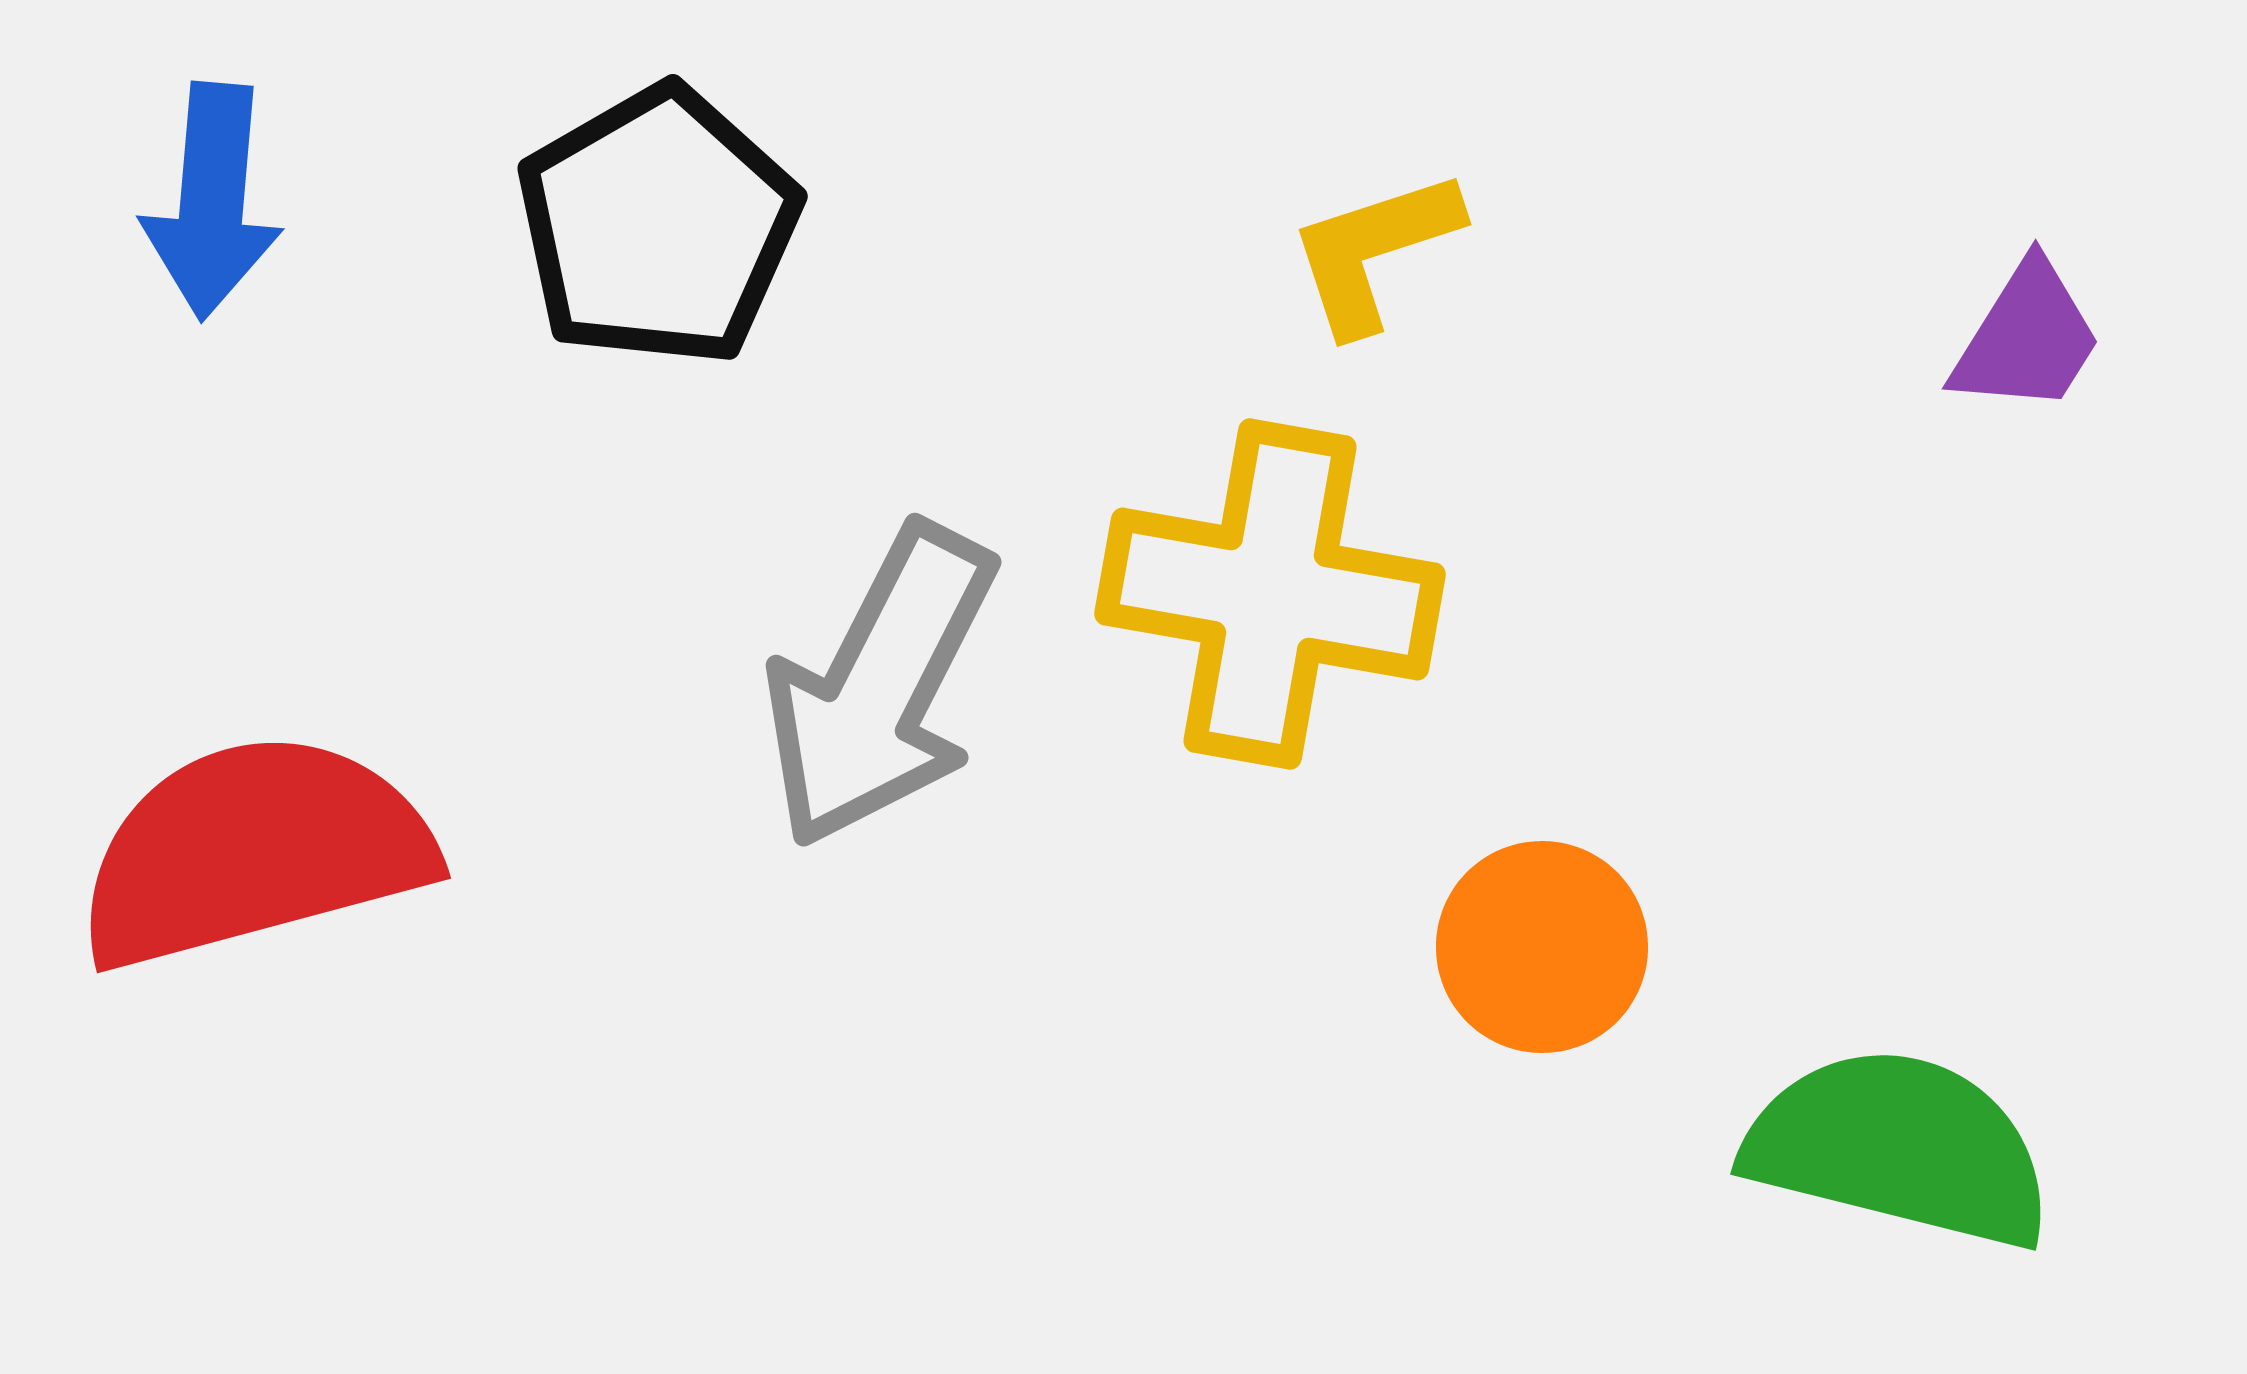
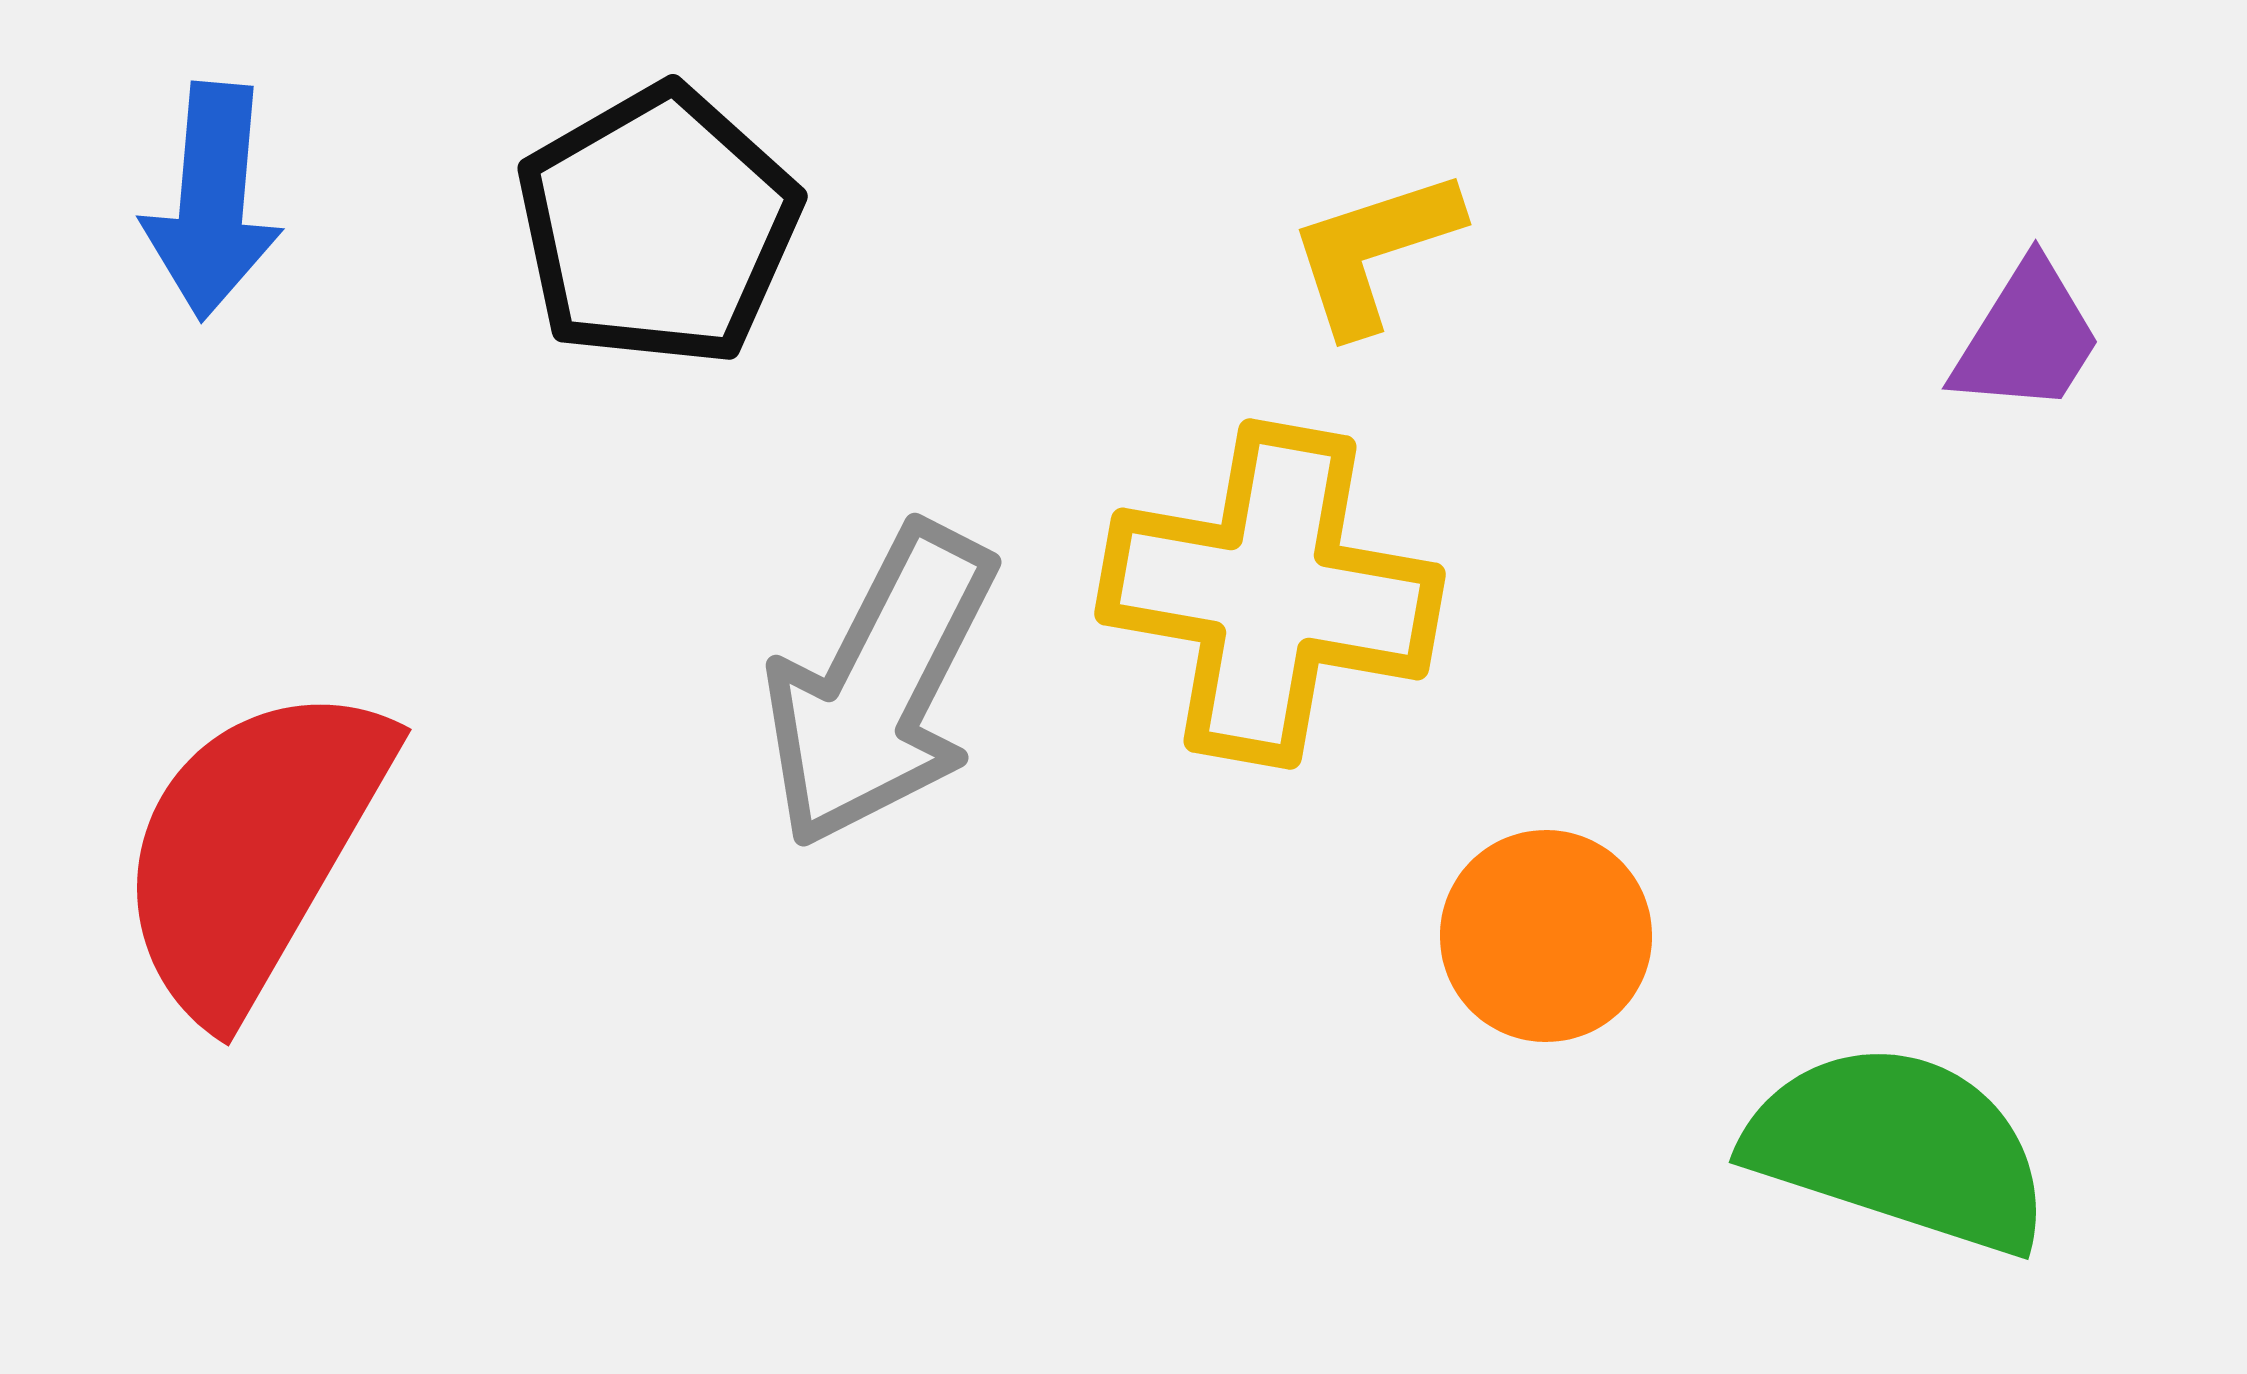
red semicircle: moved 1 px left, 2 px up; rotated 45 degrees counterclockwise
orange circle: moved 4 px right, 11 px up
green semicircle: rotated 4 degrees clockwise
